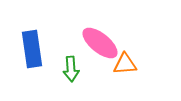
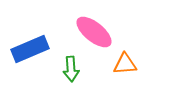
pink ellipse: moved 6 px left, 11 px up
blue rectangle: moved 2 px left; rotated 75 degrees clockwise
